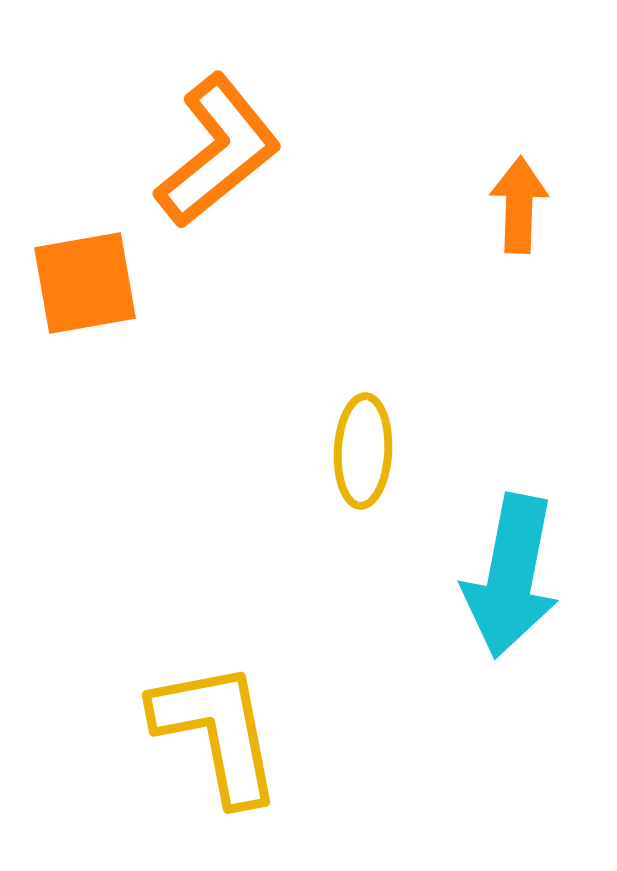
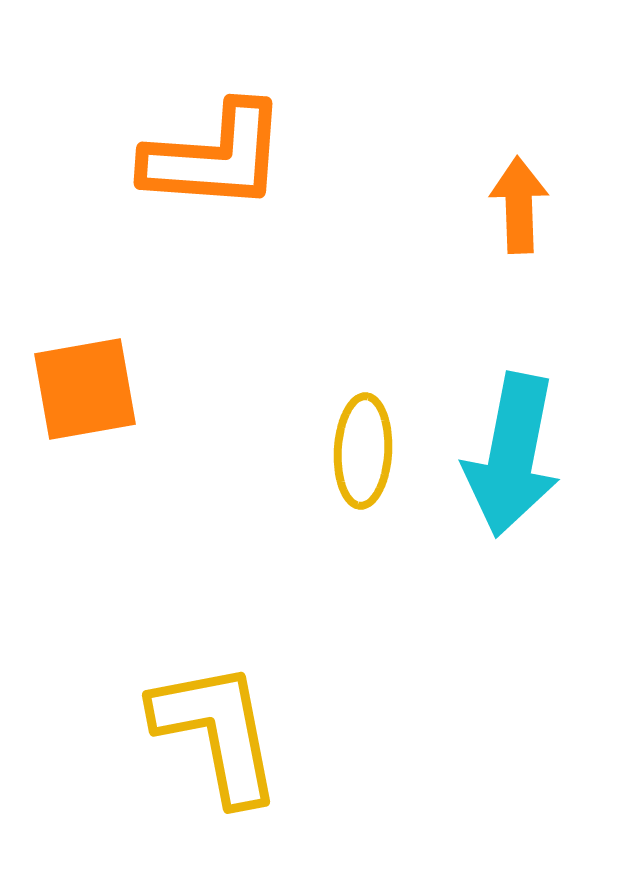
orange L-shape: moved 3 px left, 6 px down; rotated 43 degrees clockwise
orange arrow: rotated 4 degrees counterclockwise
orange square: moved 106 px down
cyan arrow: moved 1 px right, 121 px up
